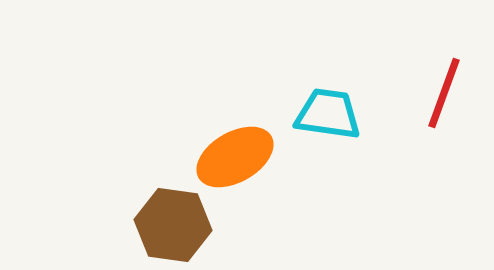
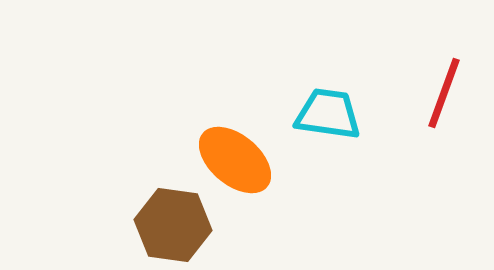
orange ellipse: moved 3 px down; rotated 70 degrees clockwise
